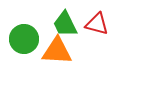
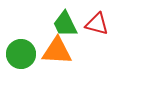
green circle: moved 3 px left, 15 px down
